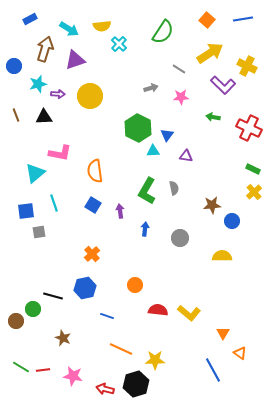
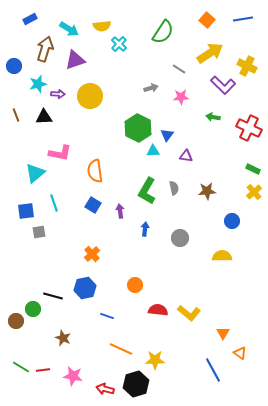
brown star at (212, 205): moved 5 px left, 14 px up
